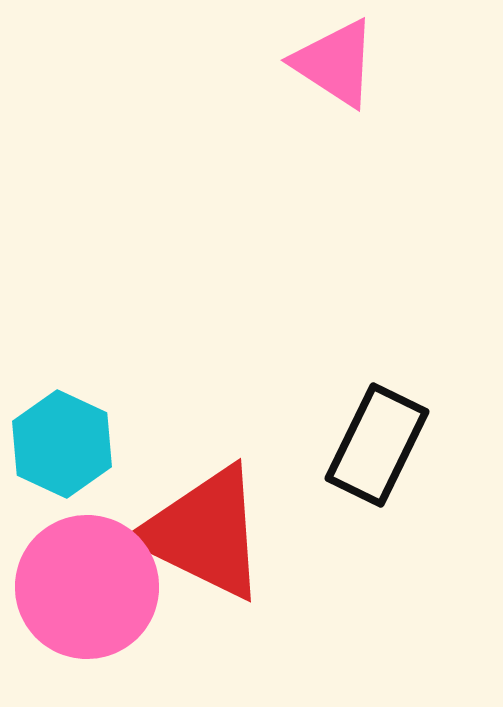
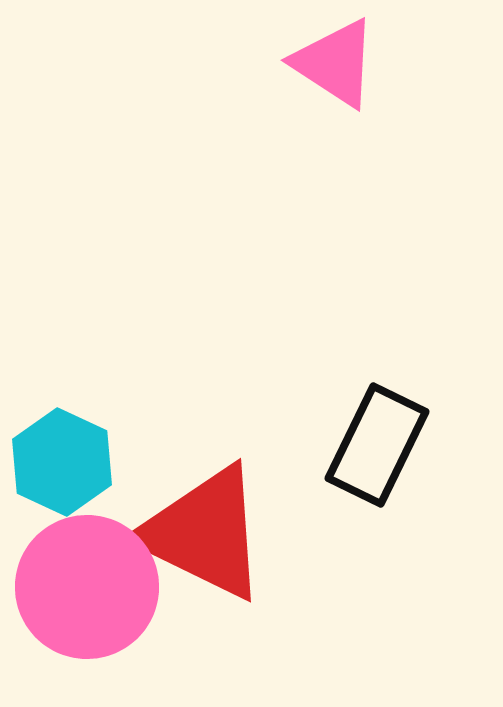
cyan hexagon: moved 18 px down
